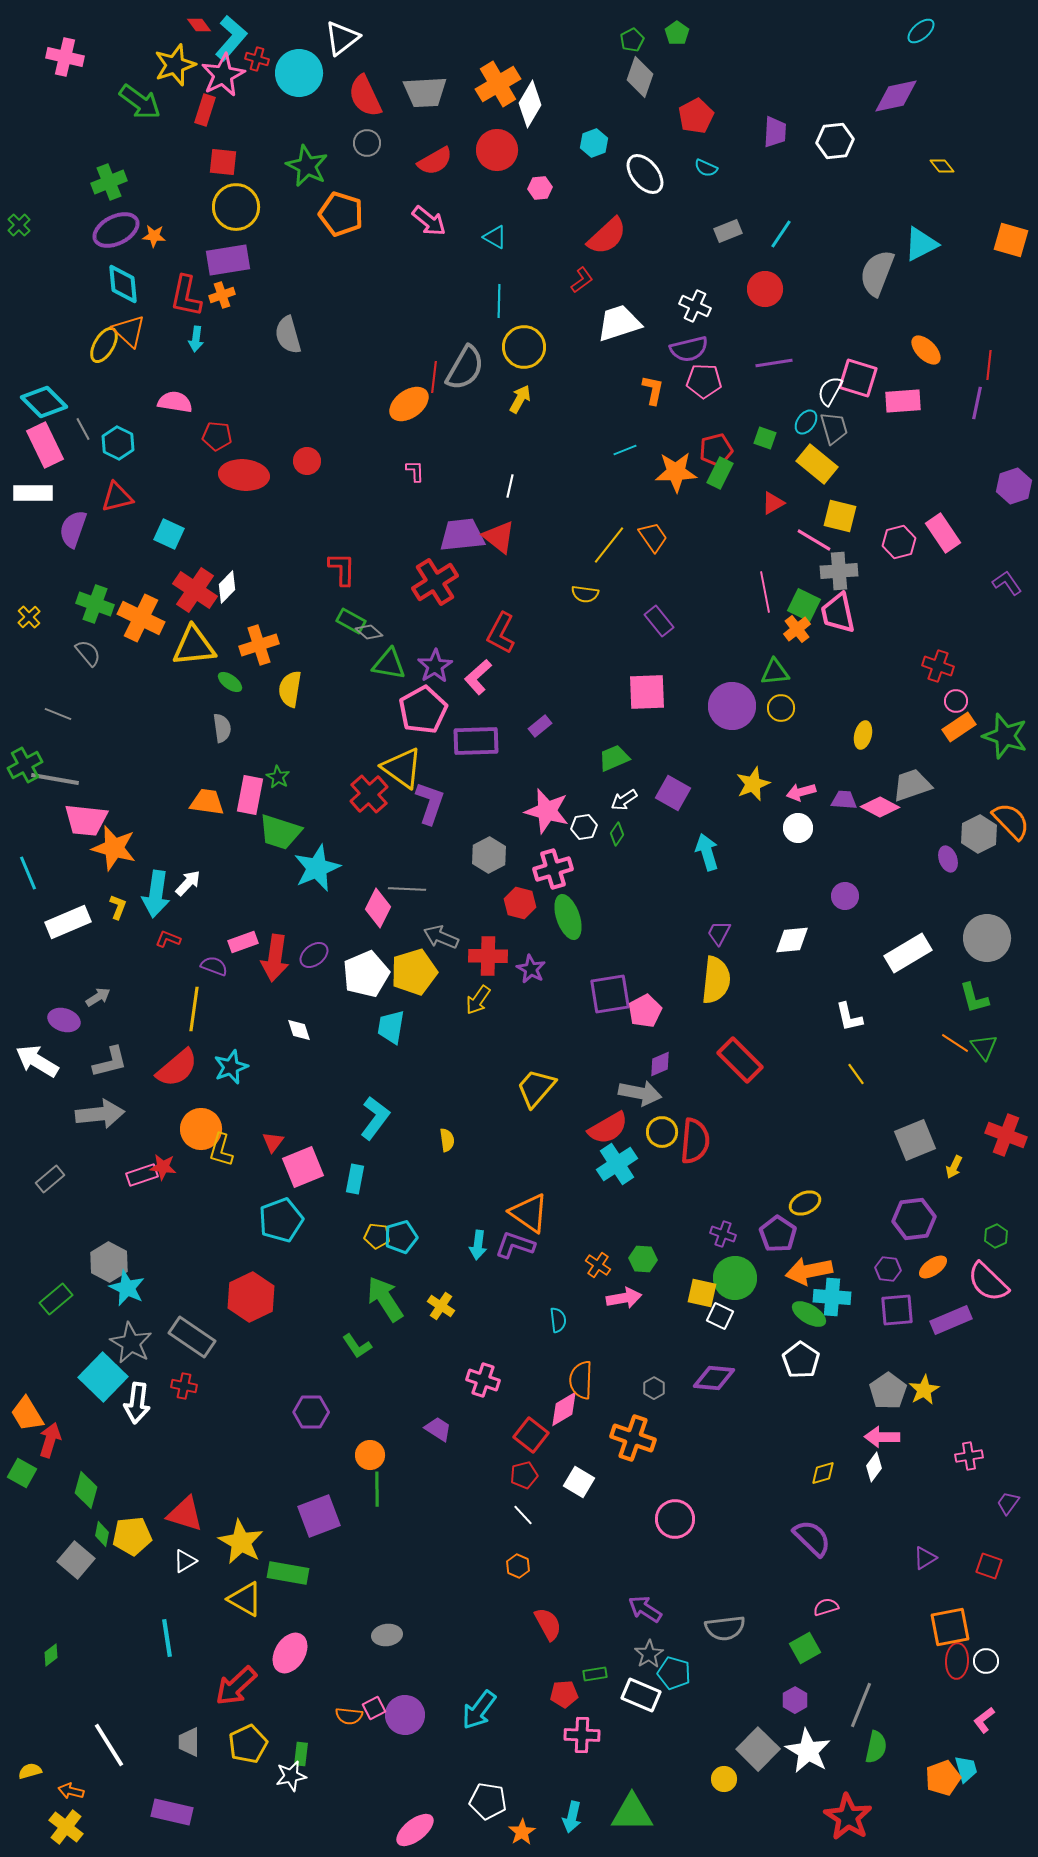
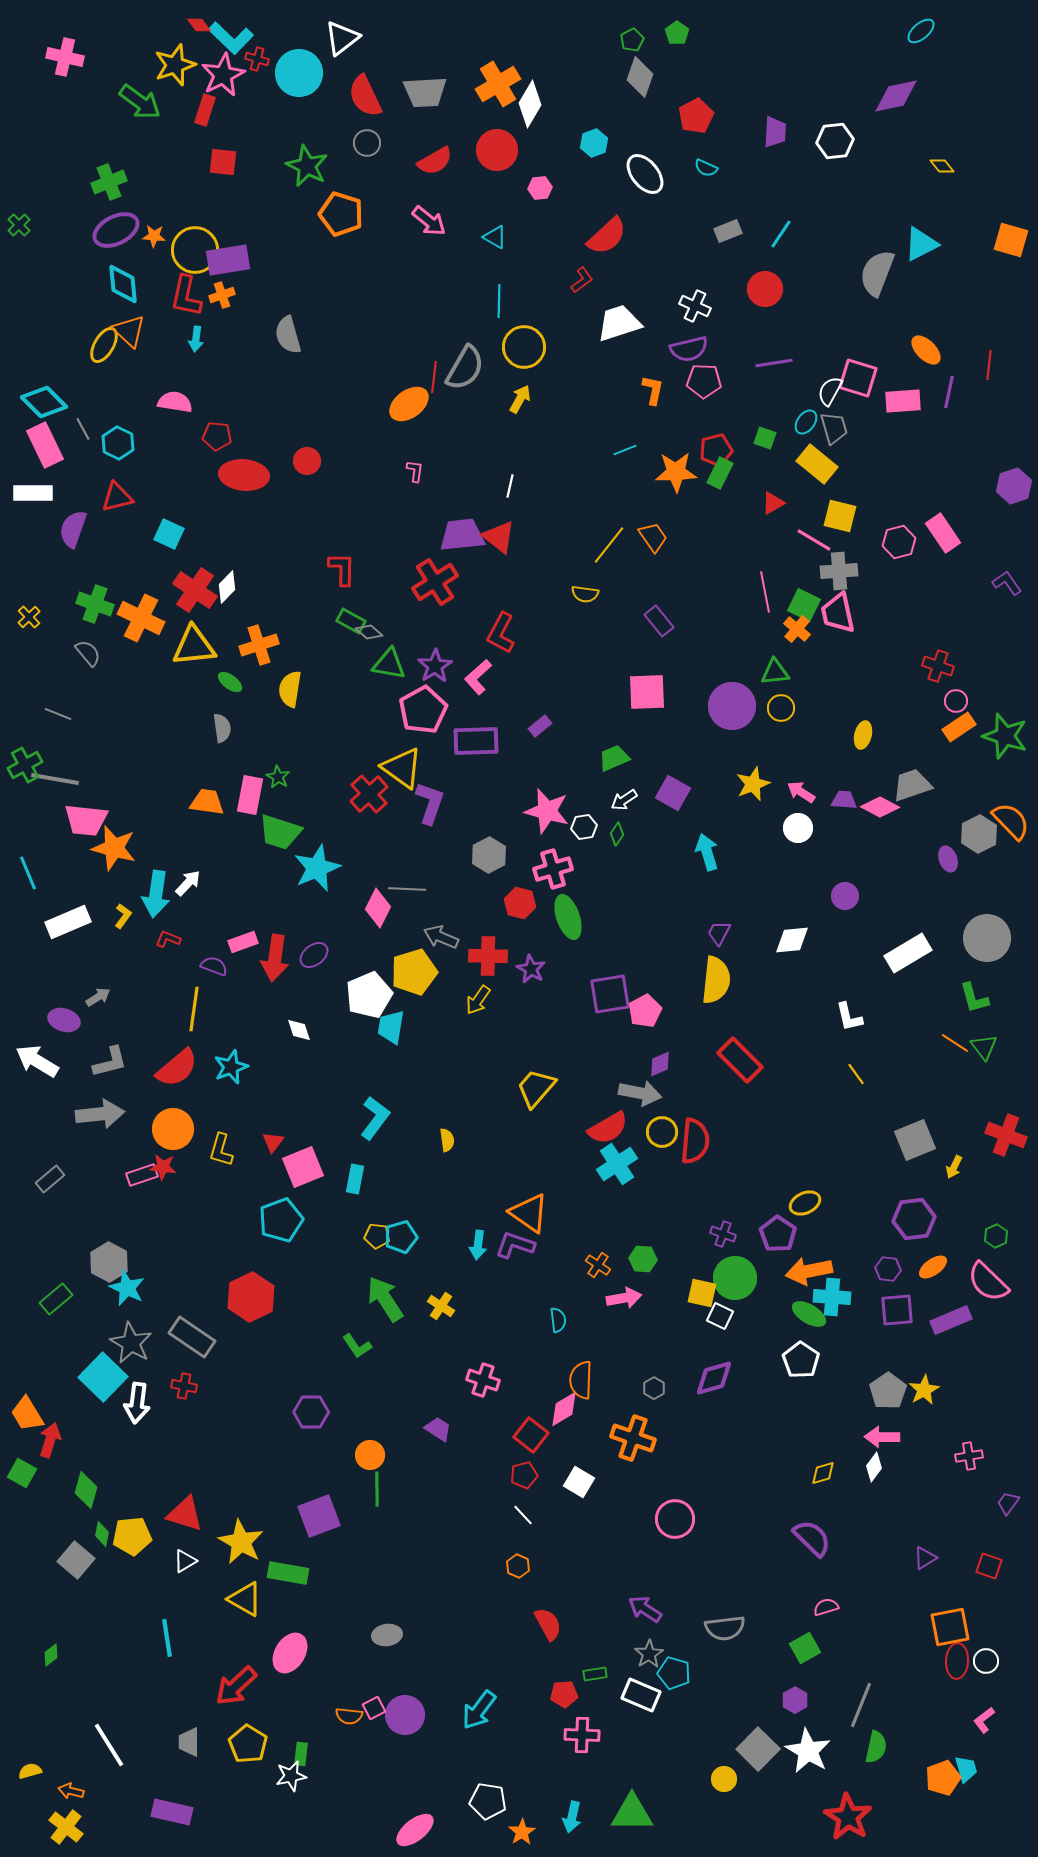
cyan L-shape at (231, 38): rotated 93 degrees clockwise
yellow circle at (236, 207): moved 41 px left, 43 px down
purple line at (977, 403): moved 28 px left, 11 px up
pink L-shape at (415, 471): rotated 10 degrees clockwise
orange cross at (797, 629): rotated 12 degrees counterclockwise
pink arrow at (801, 792): rotated 48 degrees clockwise
yellow L-shape at (118, 907): moved 5 px right, 9 px down; rotated 15 degrees clockwise
white pentagon at (366, 974): moved 3 px right, 21 px down
orange circle at (201, 1129): moved 28 px left
purple diamond at (714, 1378): rotated 21 degrees counterclockwise
yellow pentagon at (248, 1744): rotated 15 degrees counterclockwise
